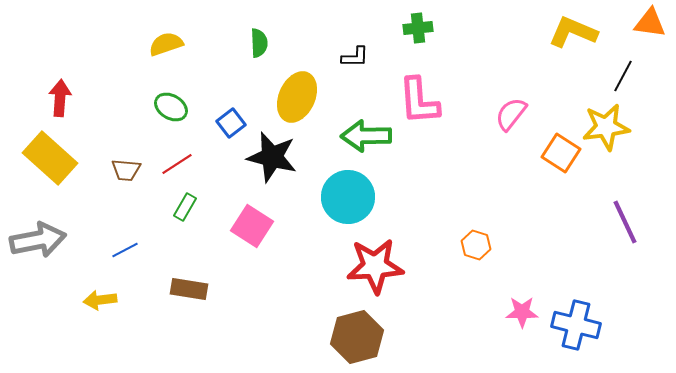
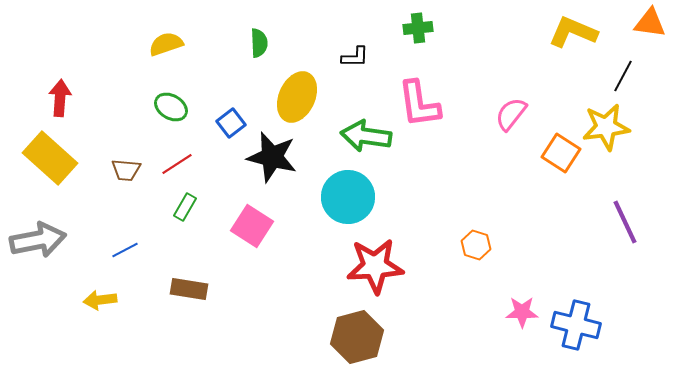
pink L-shape: moved 3 px down; rotated 4 degrees counterclockwise
green arrow: rotated 9 degrees clockwise
